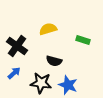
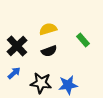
green rectangle: rotated 32 degrees clockwise
black cross: rotated 10 degrees clockwise
black semicircle: moved 5 px left, 10 px up; rotated 35 degrees counterclockwise
blue star: rotated 30 degrees counterclockwise
